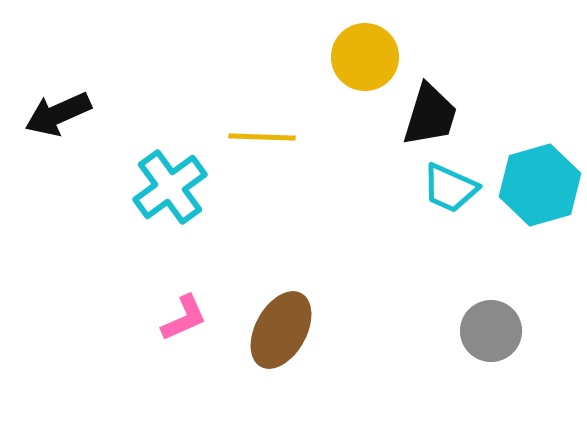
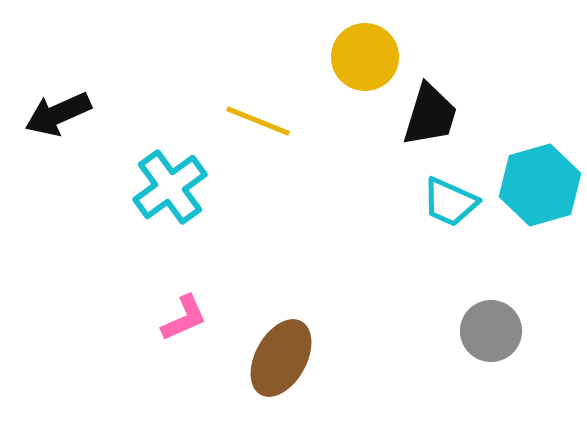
yellow line: moved 4 px left, 16 px up; rotated 20 degrees clockwise
cyan trapezoid: moved 14 px down
brown ellipse: moved 28 px down
